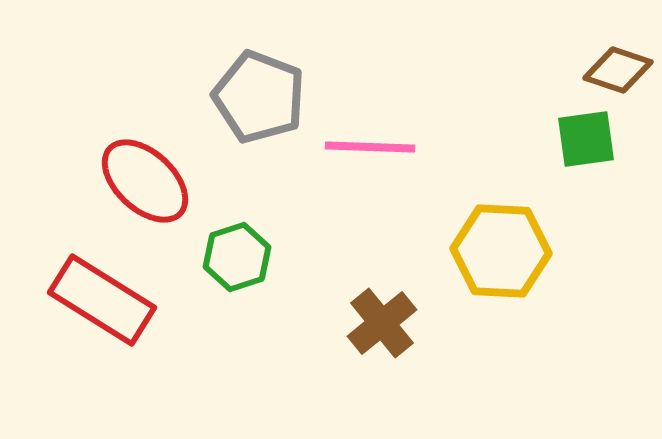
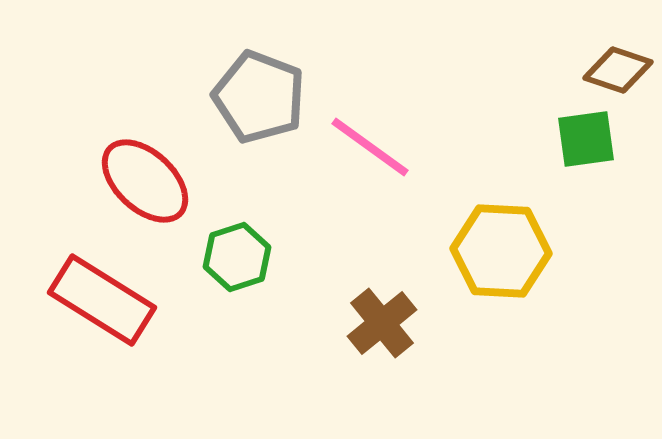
pink line: rotated 34 degrees clockwise
